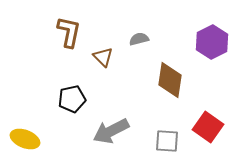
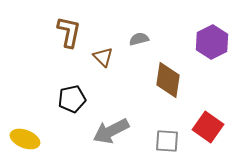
brown diamond: moved 2 px left
